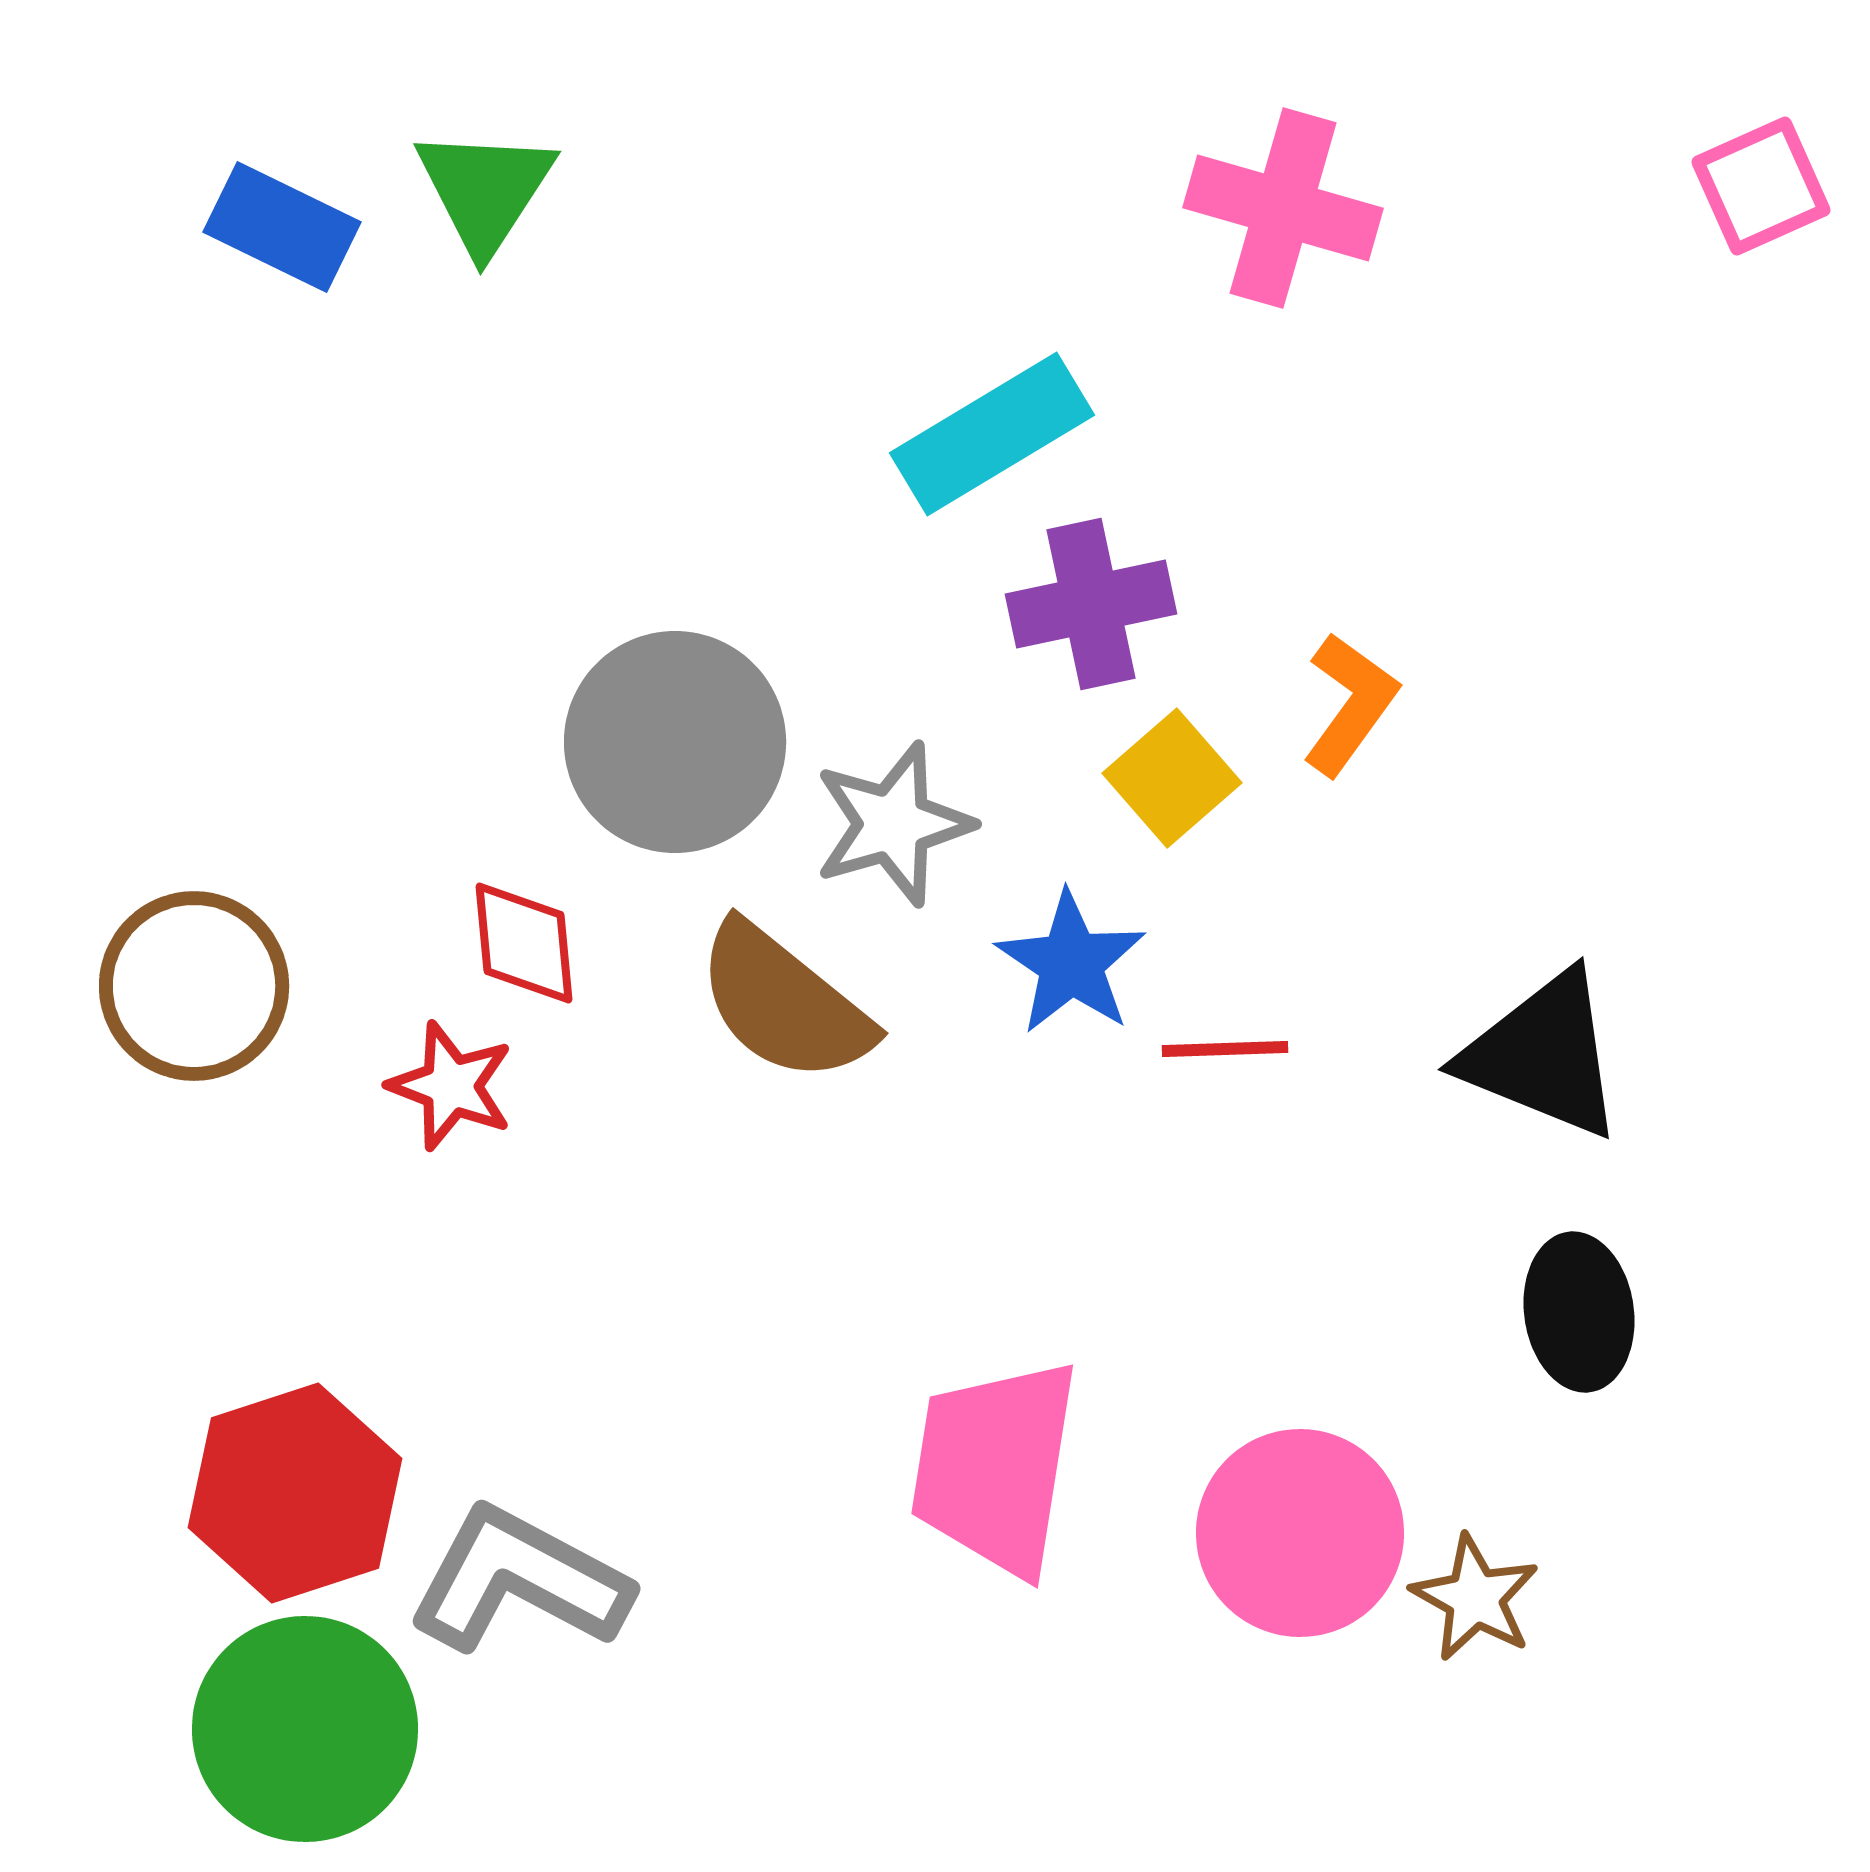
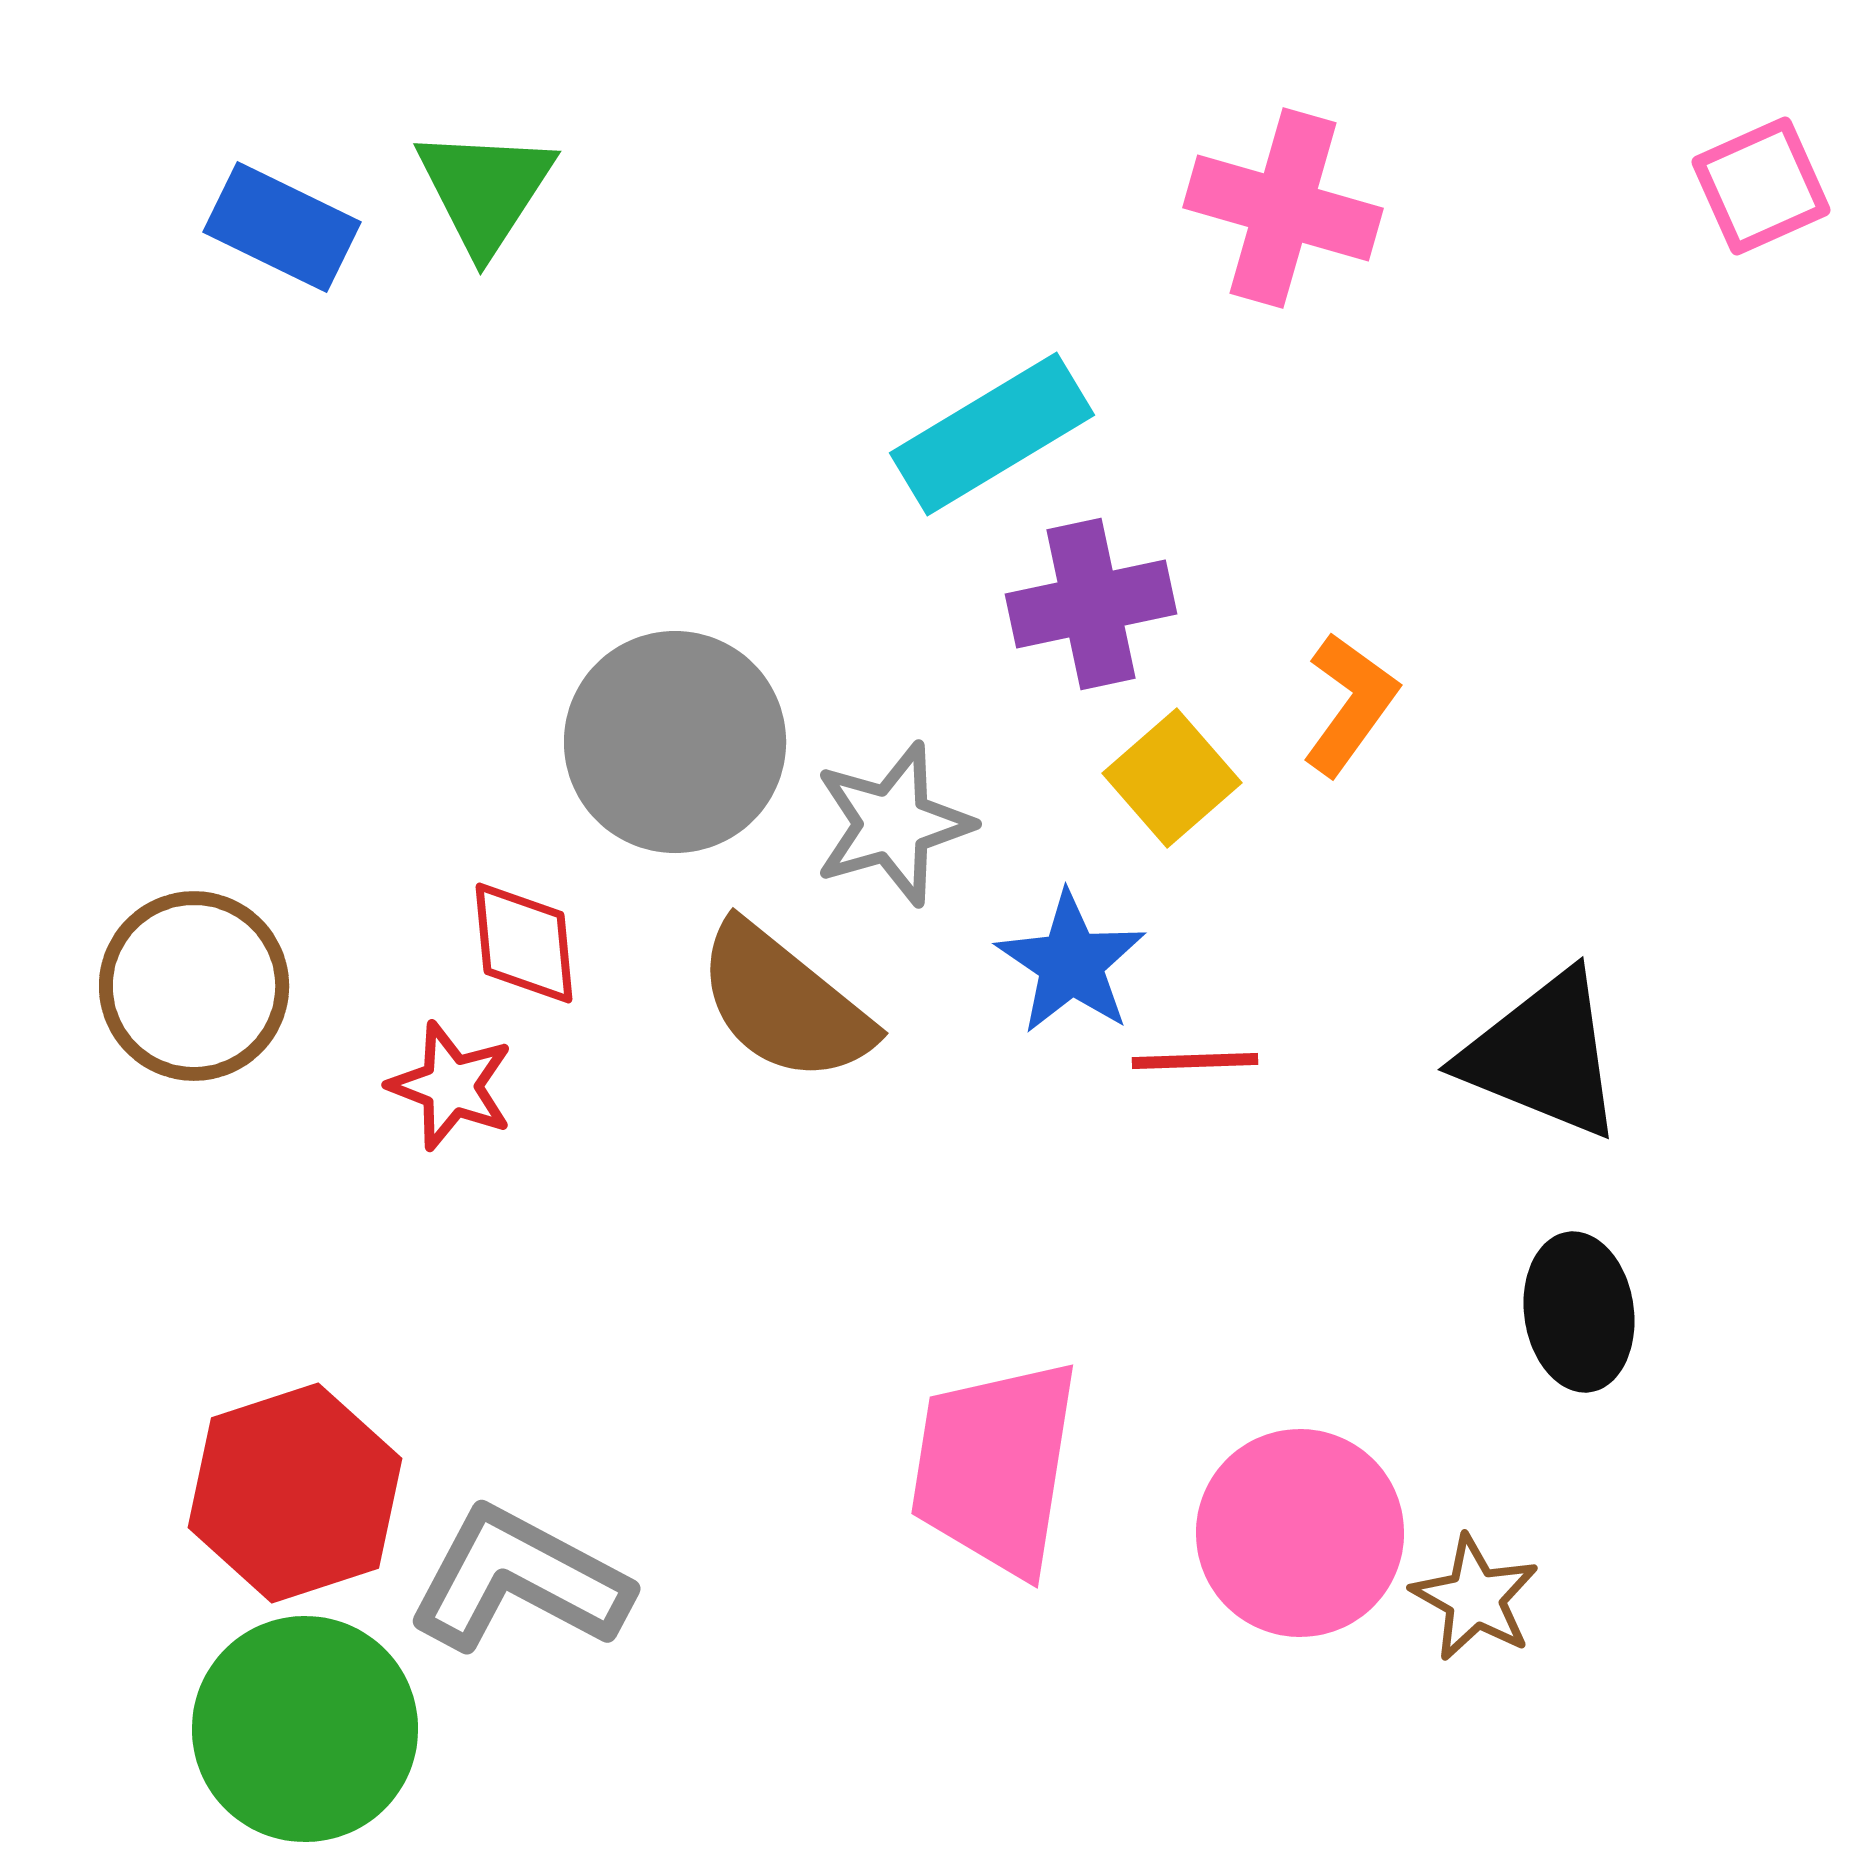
red line: moved 30 px left, 12 px down
